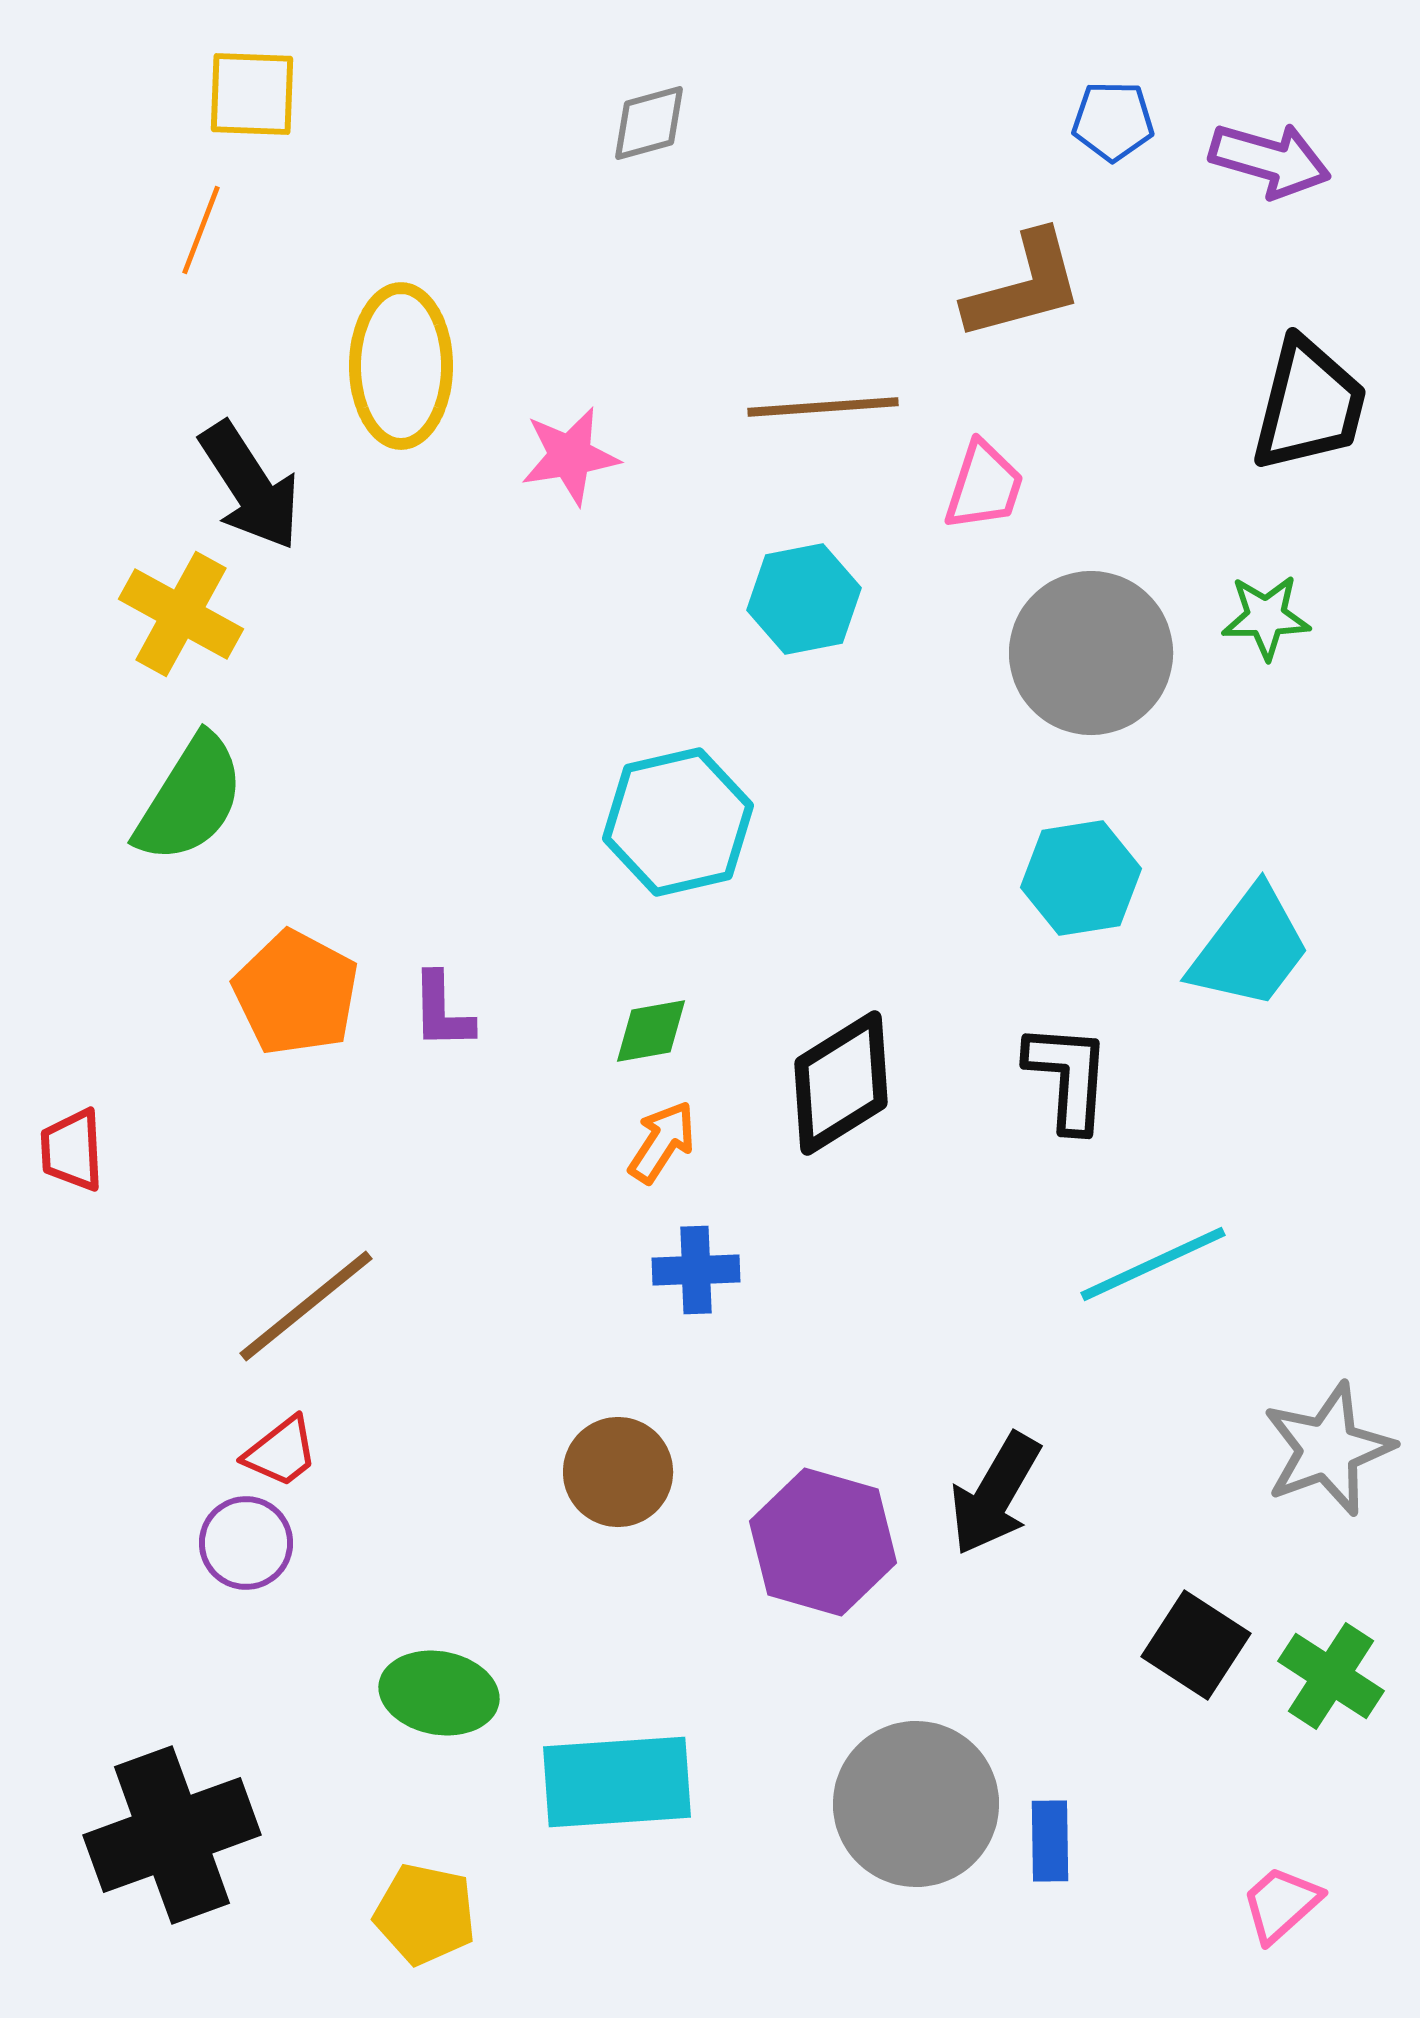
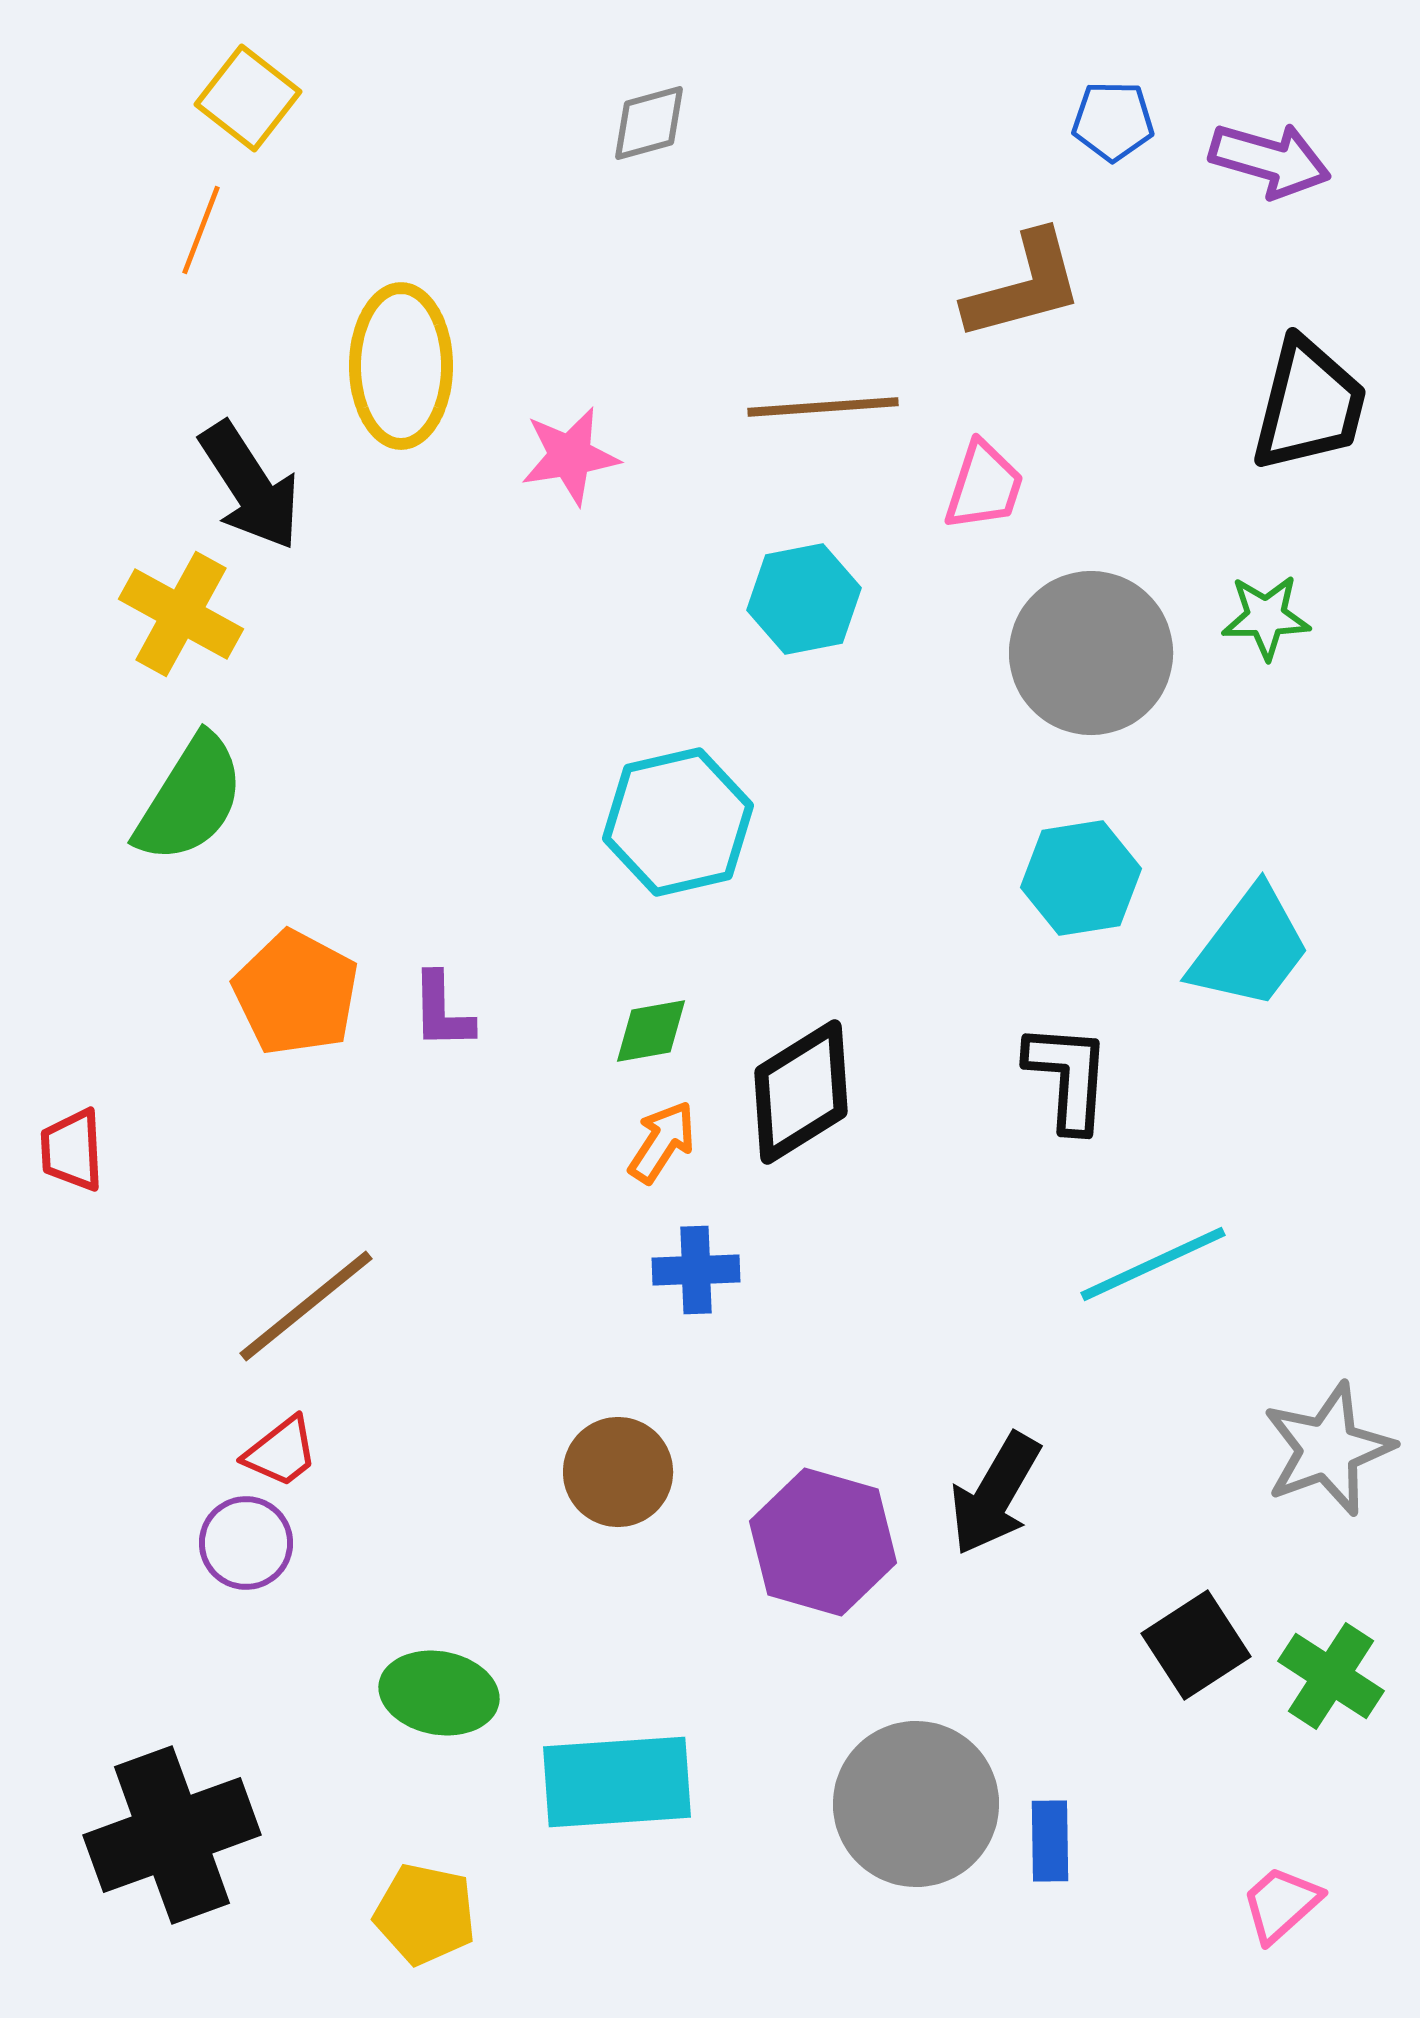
yellow square at (252, 94): moved 4 px left, 4 px down; rotated 36 degrees clockwise
black diamond at (841, 1083): moved 40 px left, 9 px down
black square at (1196, 1645): rotated 24 degrees clockwise
